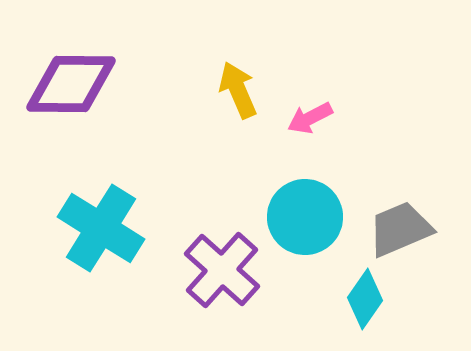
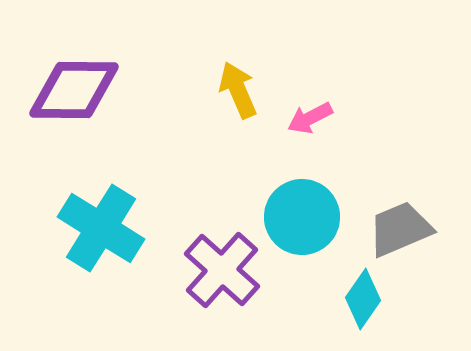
purple diamond: moved 3 px right, 6 px down
cyan circle: moved 3 px left
cyan diamond: moved 2 px left
